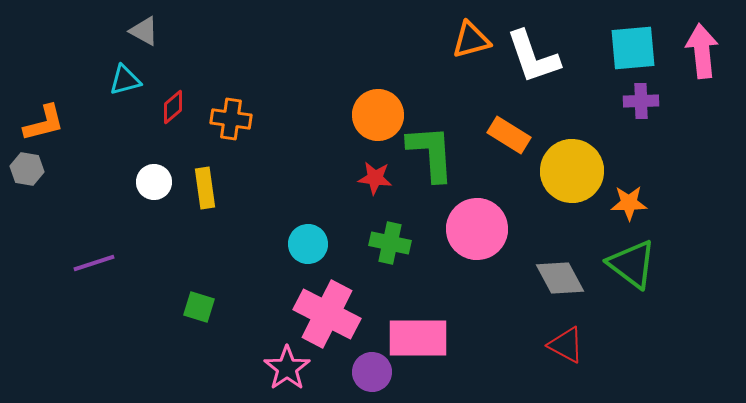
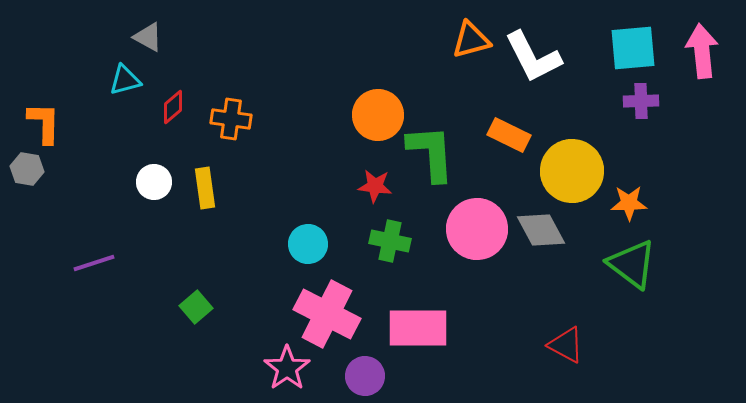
gray triangle: moved 4 px right, 6 px down
white L-shape: rotated 8 degrees counterclockwise
orange L-shape: rotated 75 degrees counterclockwise
orange rectangle: rotated 6 degrees counterclockwise
red star: moved 8 px down
green cross: moved 2 px up
gray diamond: moved 19 px left, 48 px up
green square: moved 3 px left; rotated 32 degrees clockwise
pink rectangle: moved 10 px up
purple circle: moved 7 px left, 4 px down
